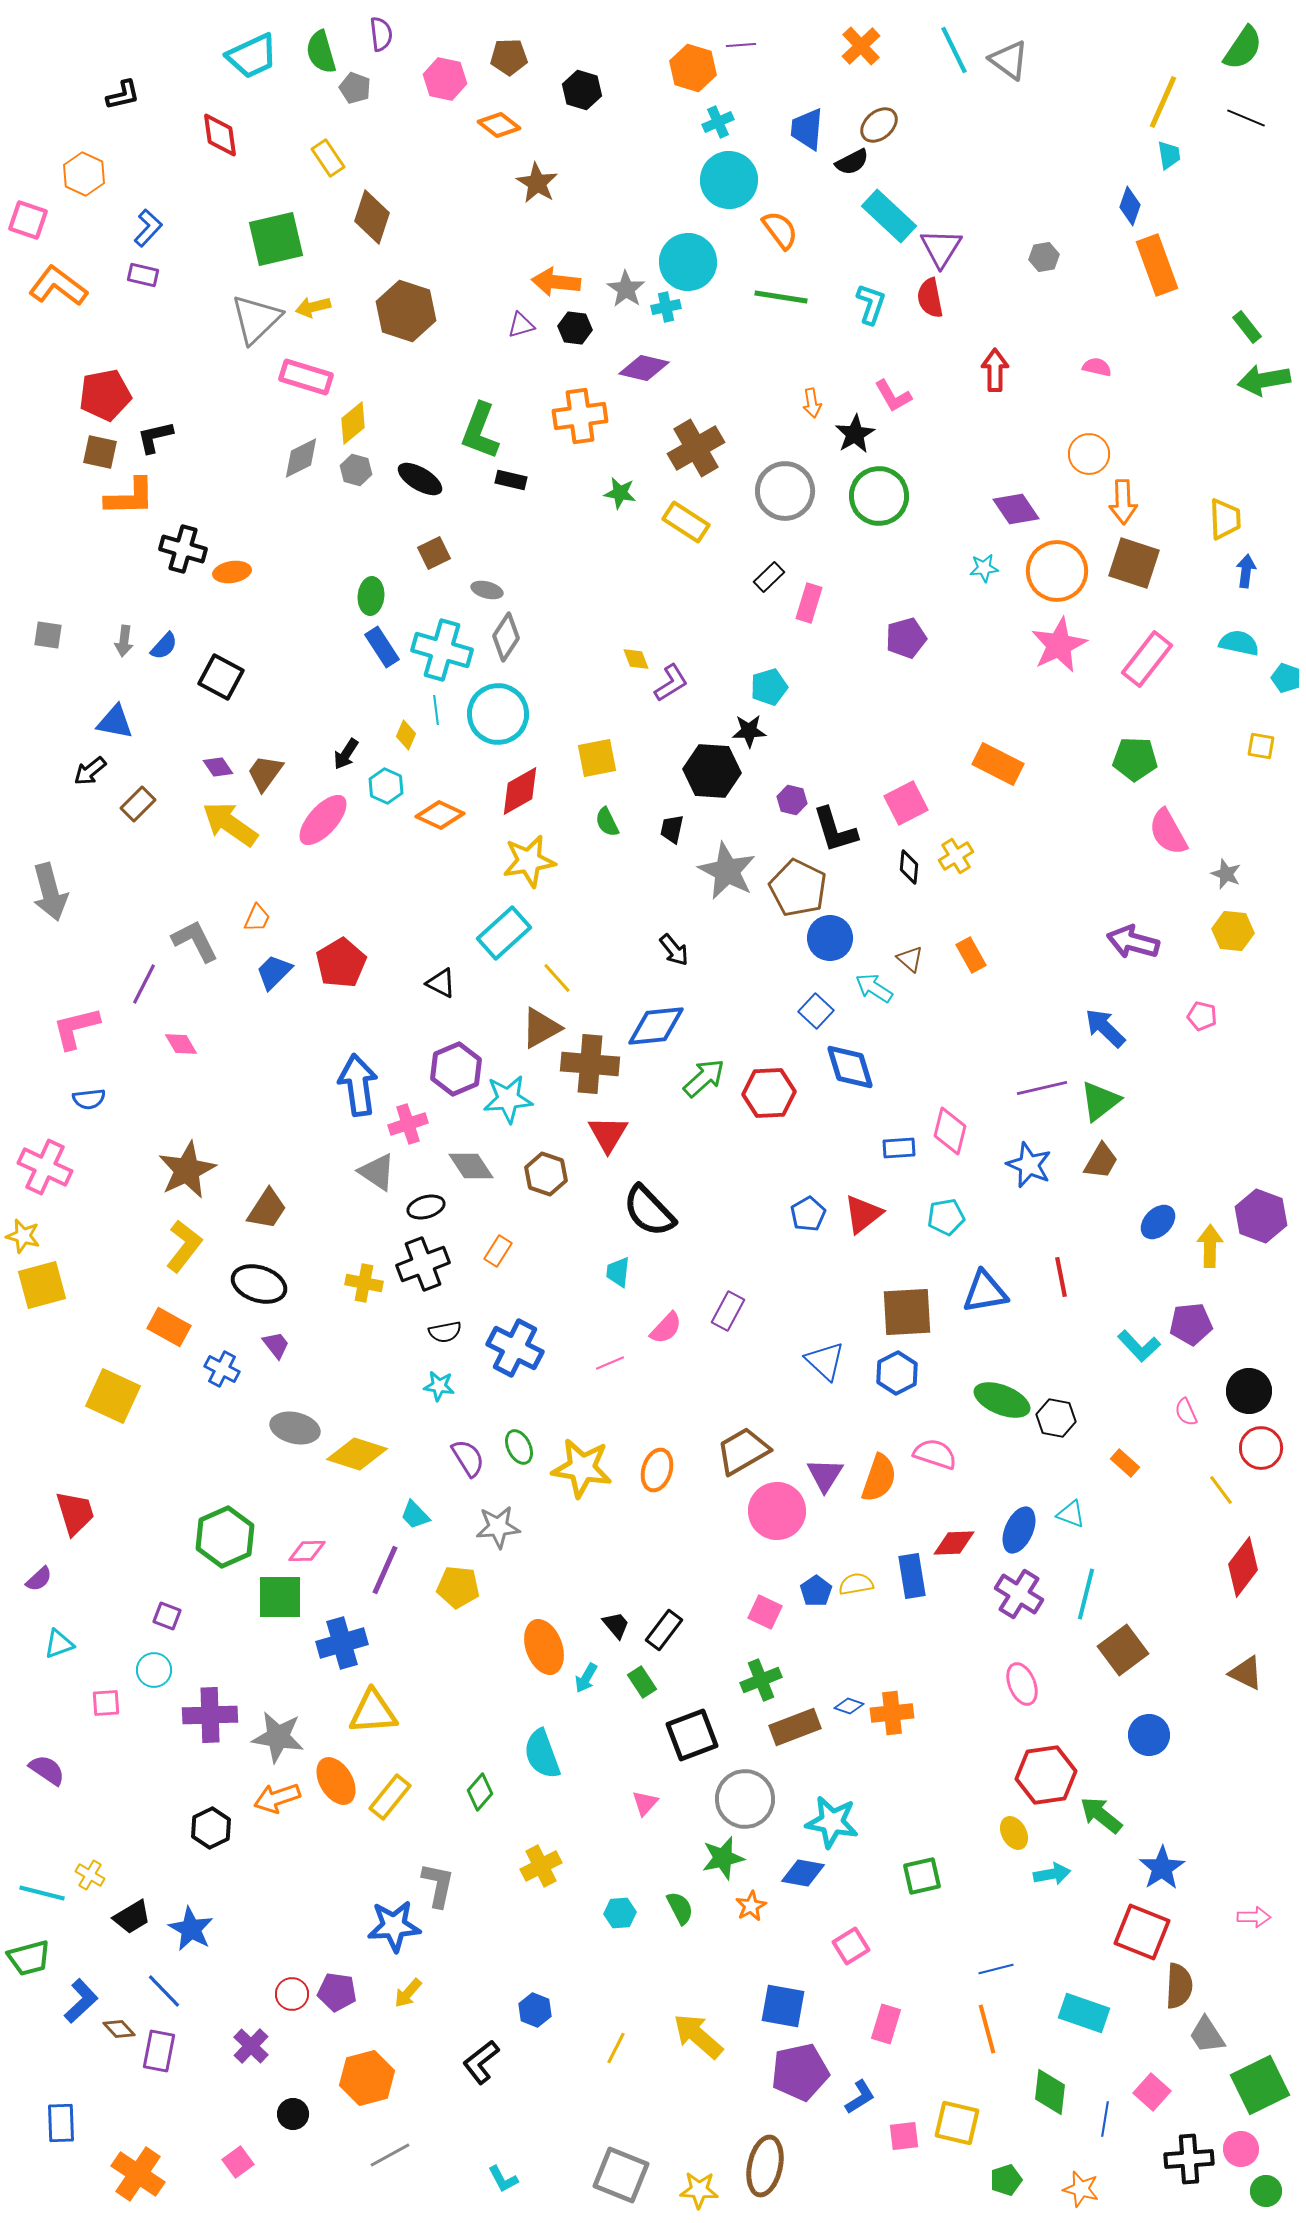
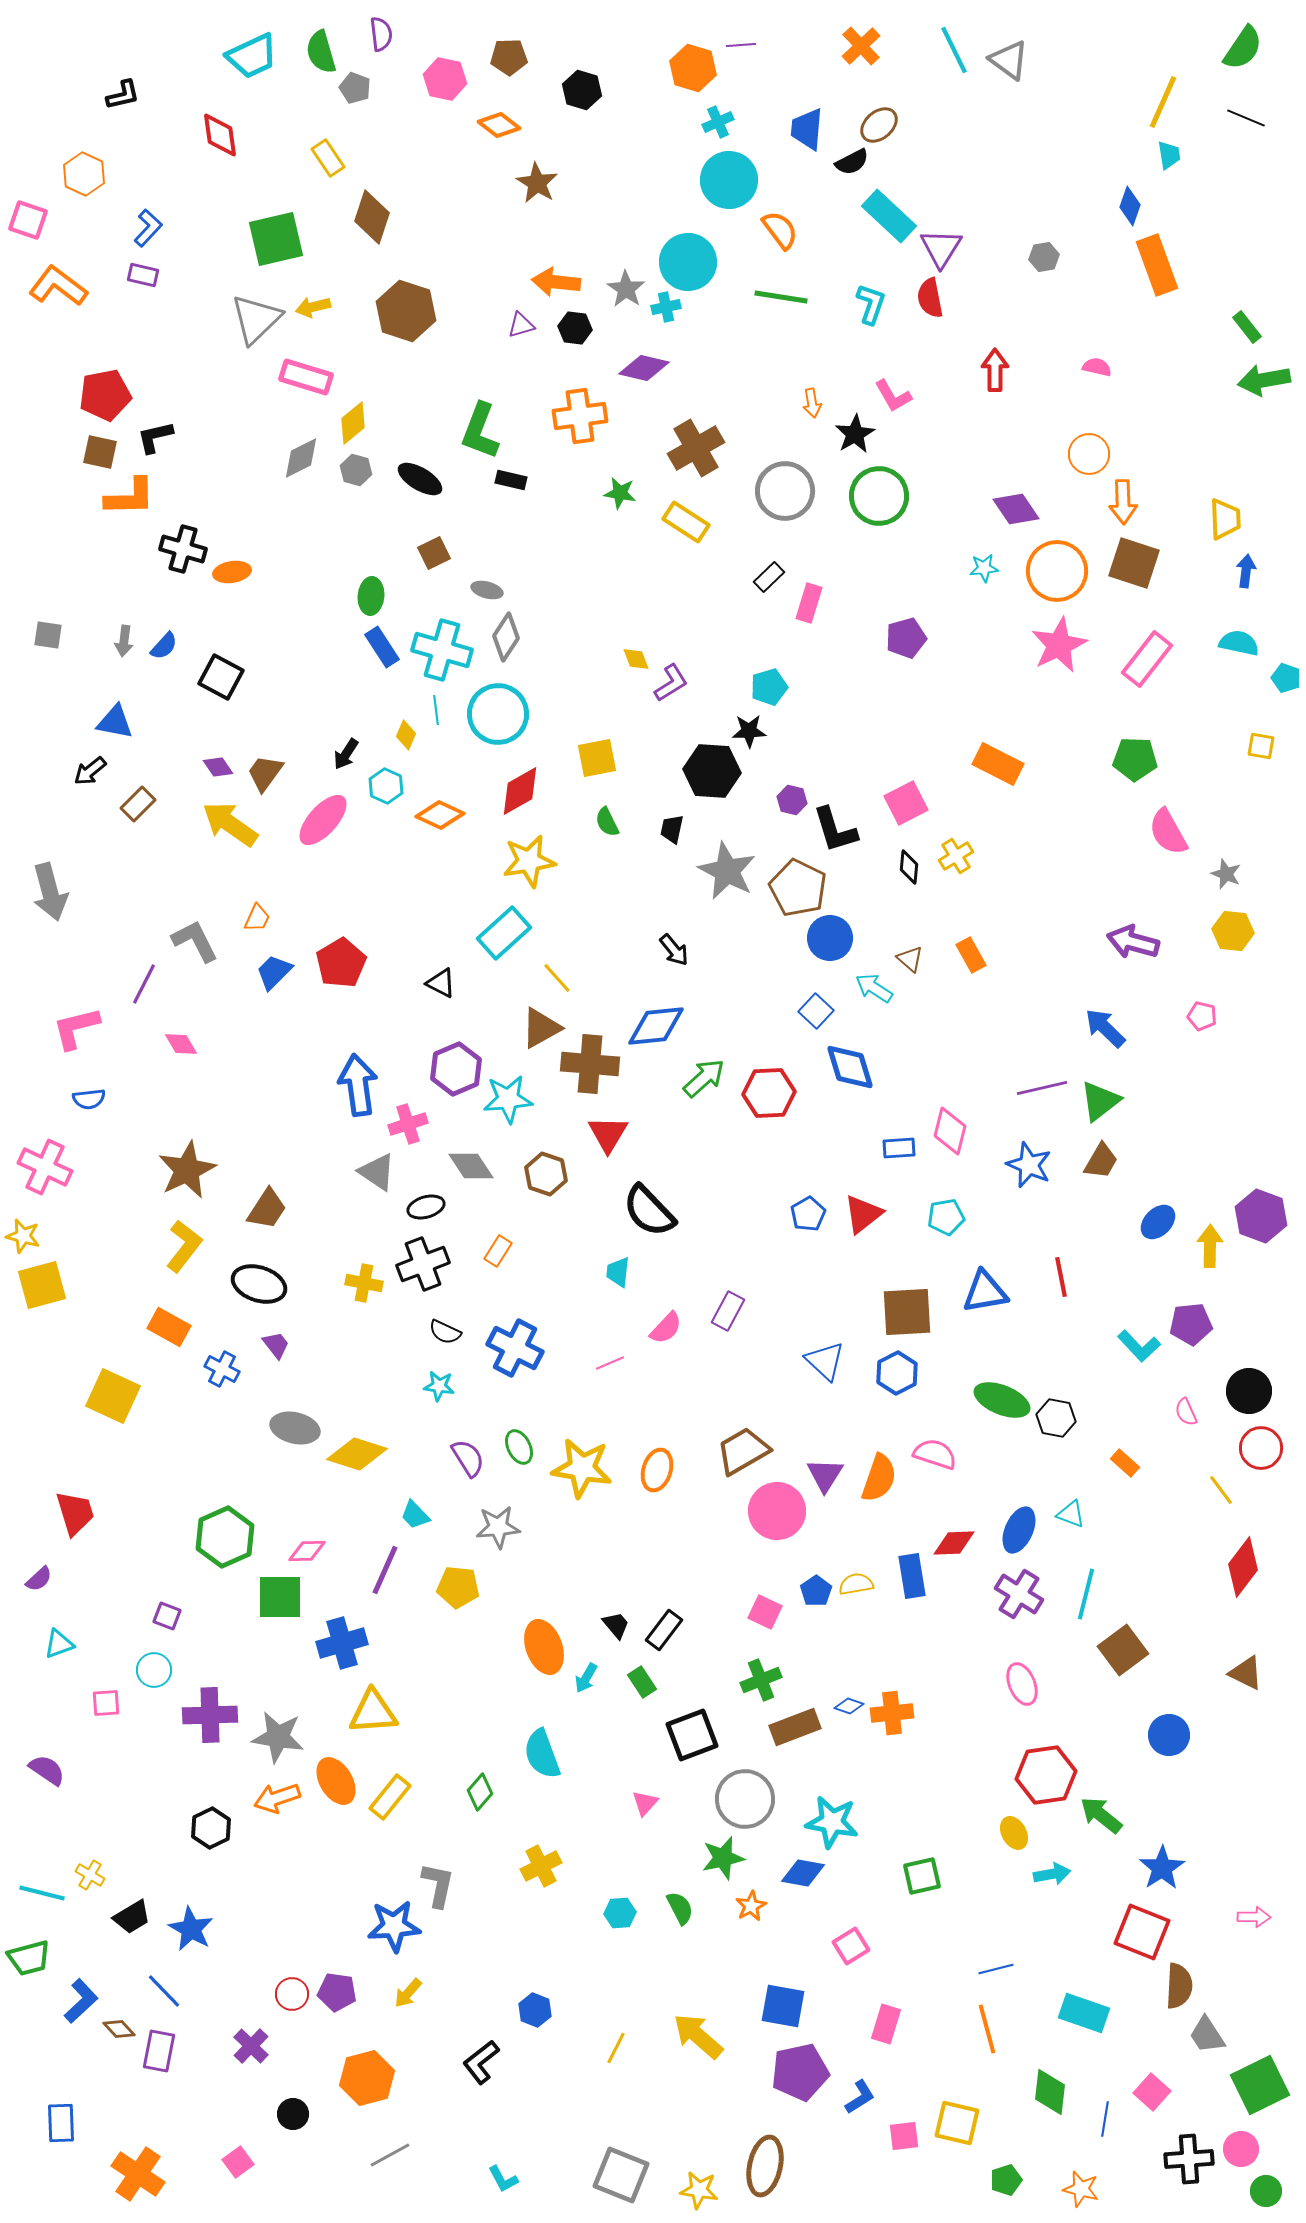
black semicircle at (445, 1332): rotated 36 degrees clockwise
blue circle at (1149, 1735): moved 20 px right
yellow star at (699, 2190): rotated 6 degrees clockwise
